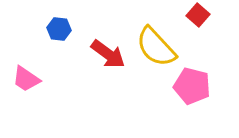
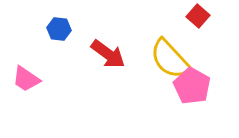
red square: moved 1 px down
yellow semicircle: moved 14 px right, 12 px down
pink pentagon: rotated 15 degrees clockwise
